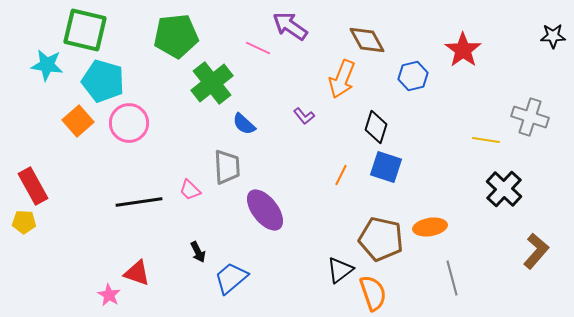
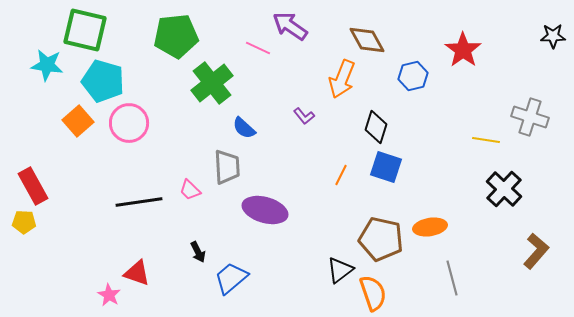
blue semicircle: moved 4 px down
purple ellipse: rotated 36 degrees counterclockwise
